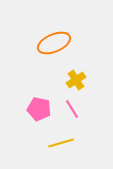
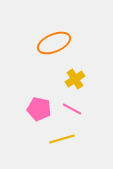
yellow cross: moved 1 px left, 1 px up
pink line: rotated 30 degrees counterclockwise
yellow line: moved 1 px right, 4 px up
